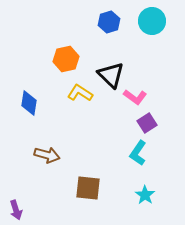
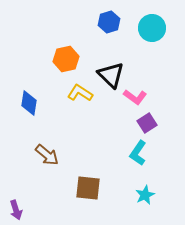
cyan circle: moved 7 px down
brown arrow: rotated 25 degrees clockwise
cyan star: rotated 12 degrees clockwise
